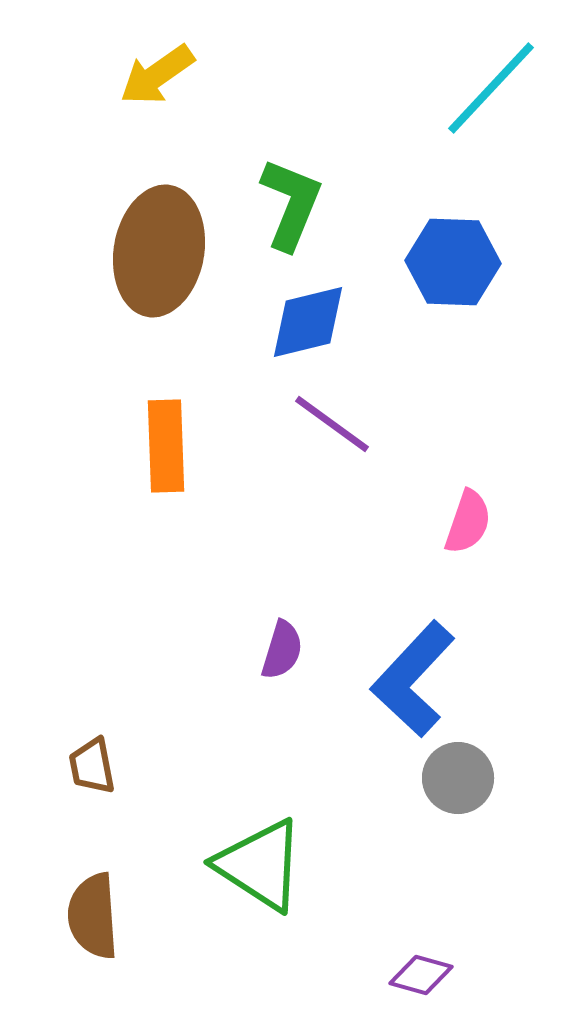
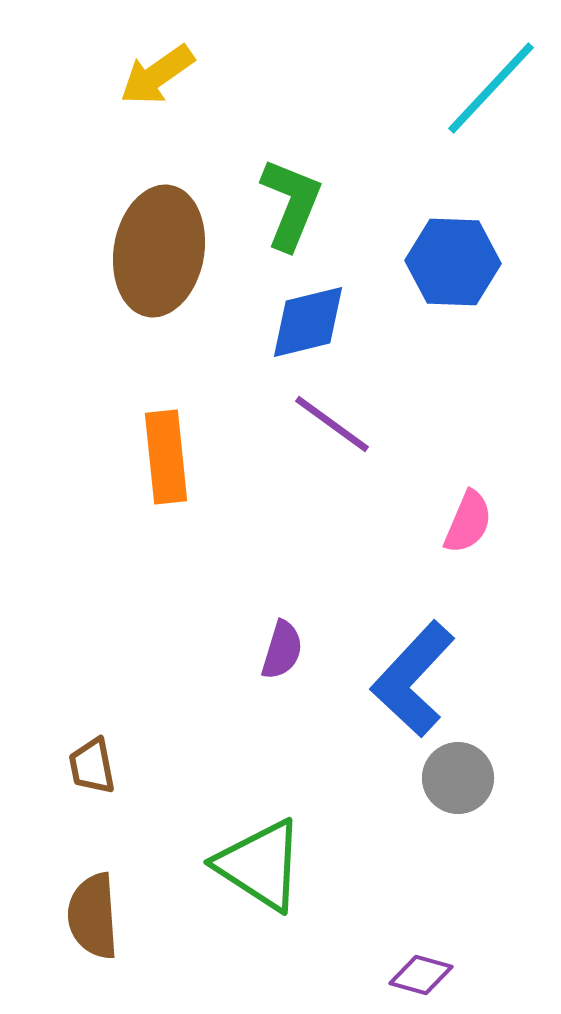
orange rectangle: moved 11 px down; rotated 4 degrees counterclockwise
pink semicircle: rotated 4 degrees clockwise
